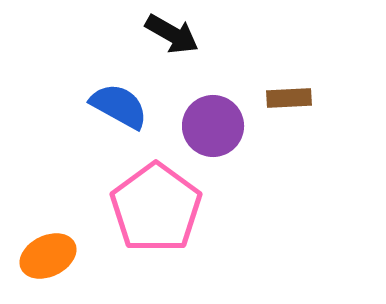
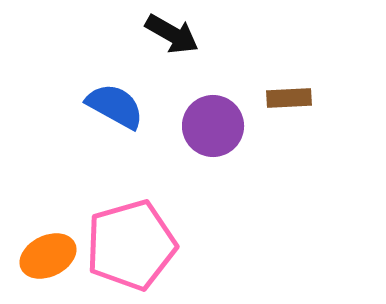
blue semicircle: moved 4 px left
pink pentagon: moved 25 px left, 37 px down; rotated 20 degrees clockwise
